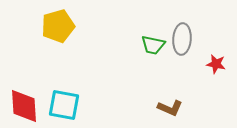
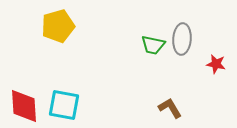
brown L-shape: rotated 145 degrees counterclockwise
